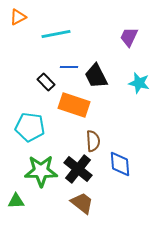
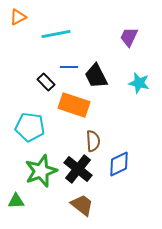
blue diamond: moved 1 px left; rotated 68 degrees clockwise
green star: rotated 20 degrees counterclockwise
brown trapezoid: moved 2 px down
